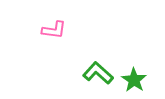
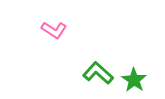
pink L-shape: rotated 25 degrees clockwise
